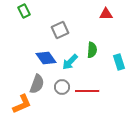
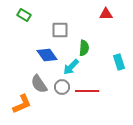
green rectangle: moved 4 px down; rotated 32 degrees counterclockwise
gray square: rotated 24 degrees clockwise
green semicircle: moved 8 px left, 2 px up
blue diamond: moved 1 px right, 3 px up
cyan arrow: moved 1 px right, 5 px down
gray semicircle: moved 2 px right; rotated 126 degrees clockwise
